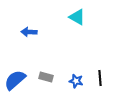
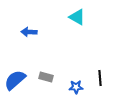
blue star: moved 6 px down; rotated 16 degrees counterclockwise
